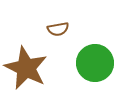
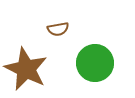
brown star: moved 1 px down
